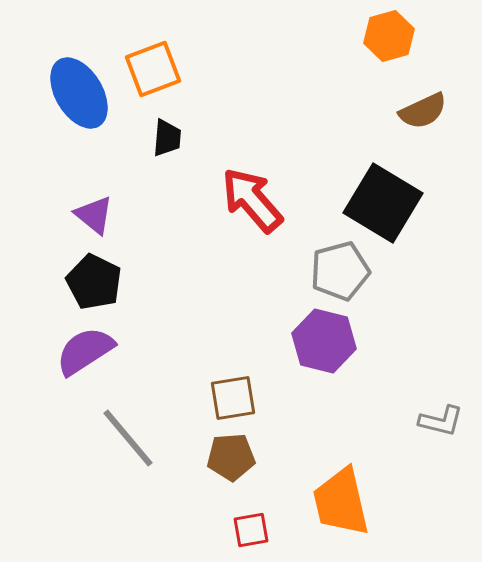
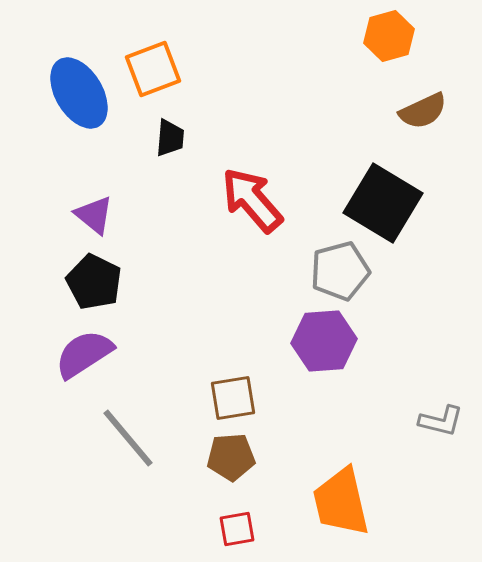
black trapezoid: moved 3 px right
purple hexagon: rotated 18 degrees counterclockwise
purple semicircle: moved 1 px left, 3 px down
red square: moved 14 px left, 1 px up
